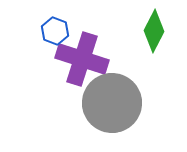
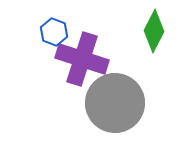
blue hexagon: moved 1 px left, 1 px down
gray circle: moved 3 px right
